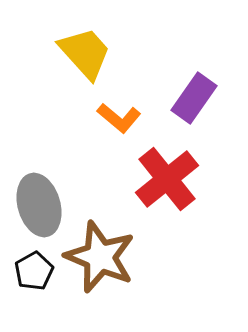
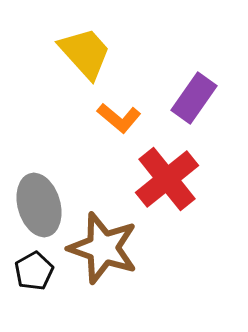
brown star: moved 3 px right, 9 px up; rotated 4 degrees counterclockwise
